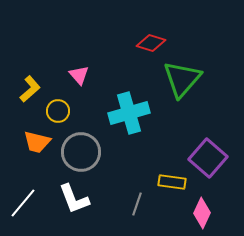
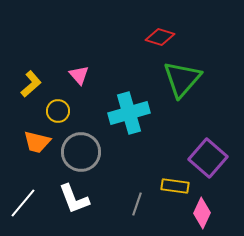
red diamond: moved 9 px right, 6 px up
yellow L-shape: moved 1 px right, 5 px up
yellow rectangle: moved 3 px right, 4 px down
